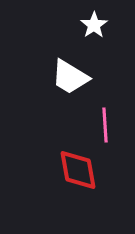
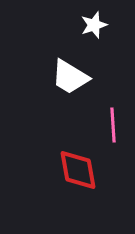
white star: rotated 16 degrees clockwise
pink line: moved 8 px right
